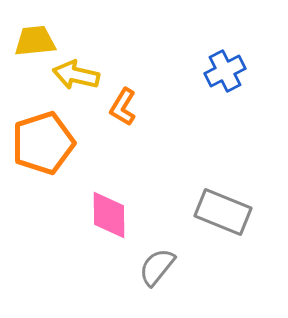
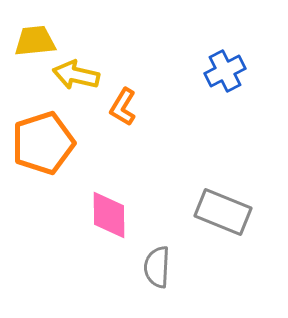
gray semicircle: rotated 36 degrees counterclockwise
